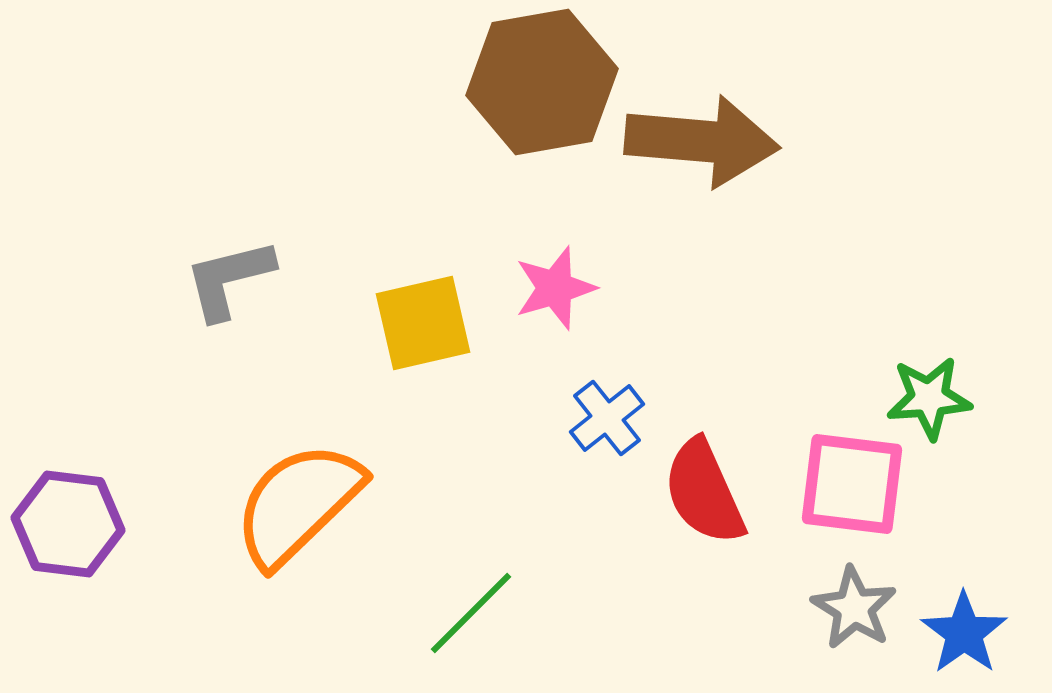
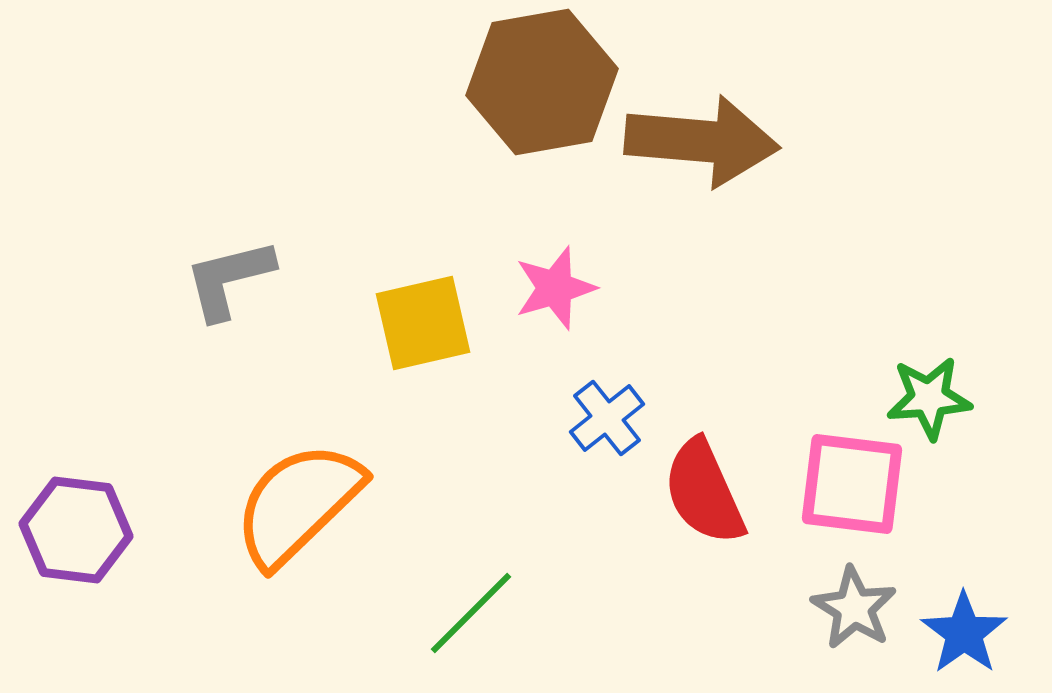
purple hexagon: moved 8 px right, 6 px down
